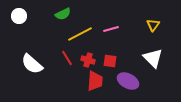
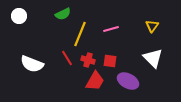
yellow triangle: moved 1 px left, 1 px down
yellow line: rotated 40 degrees counterclockwise
white semicircle: rotated 20 degrees counterclockwise
red trapezoid: rotated 25 degrees clockwise
